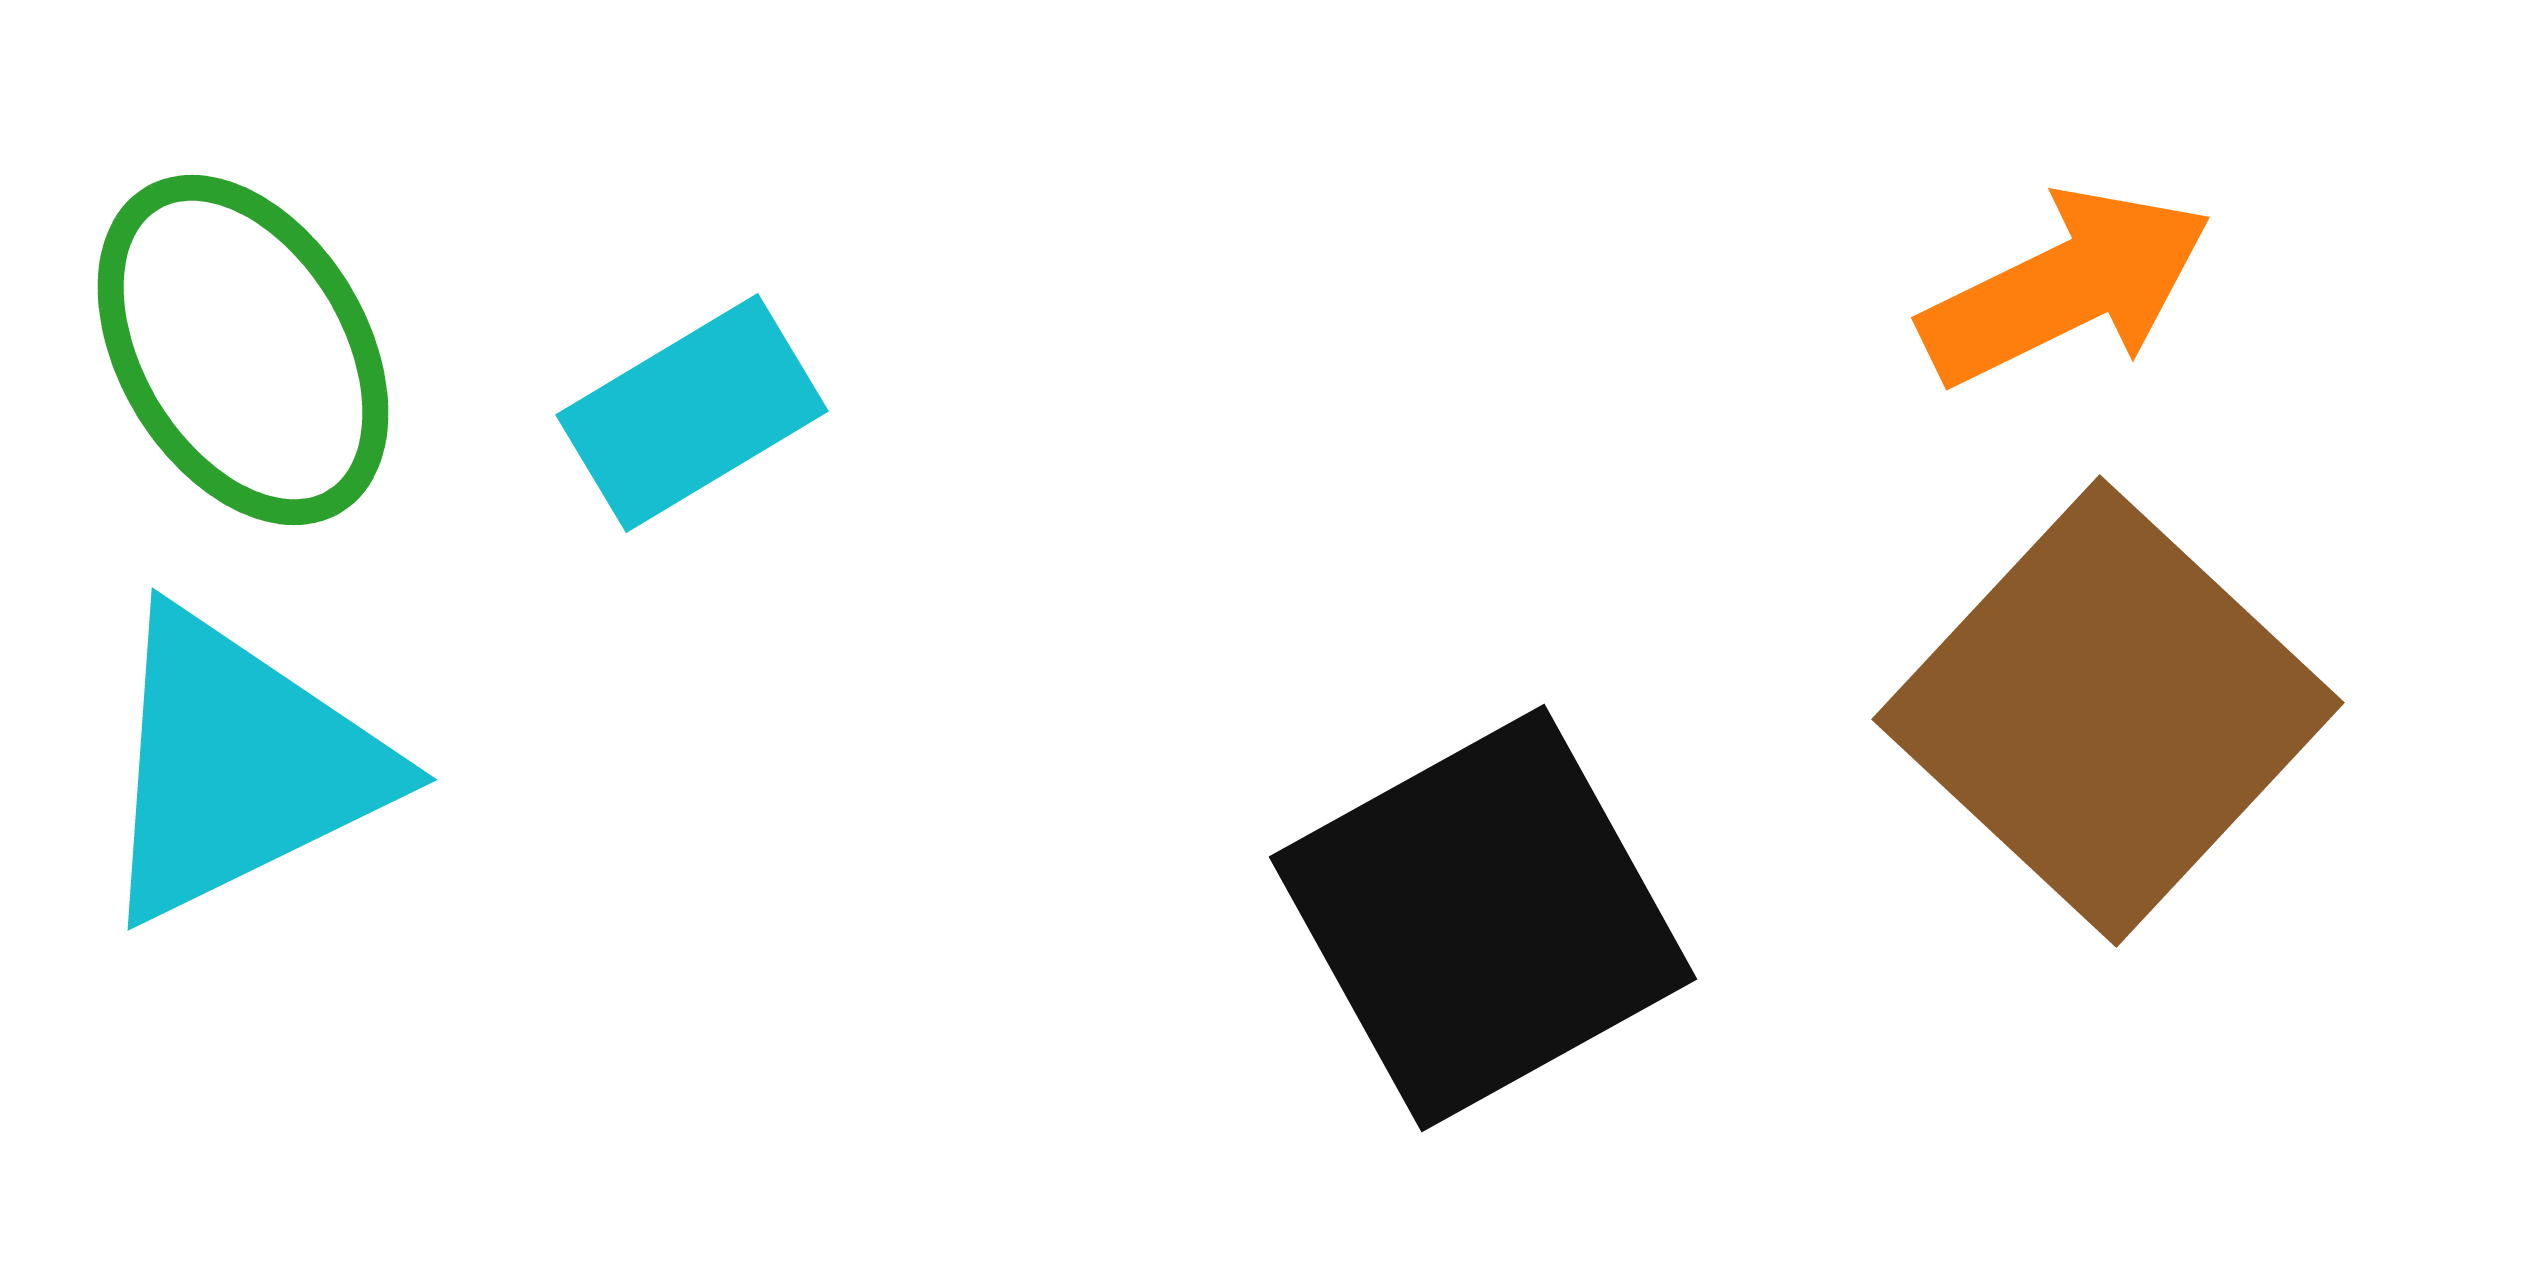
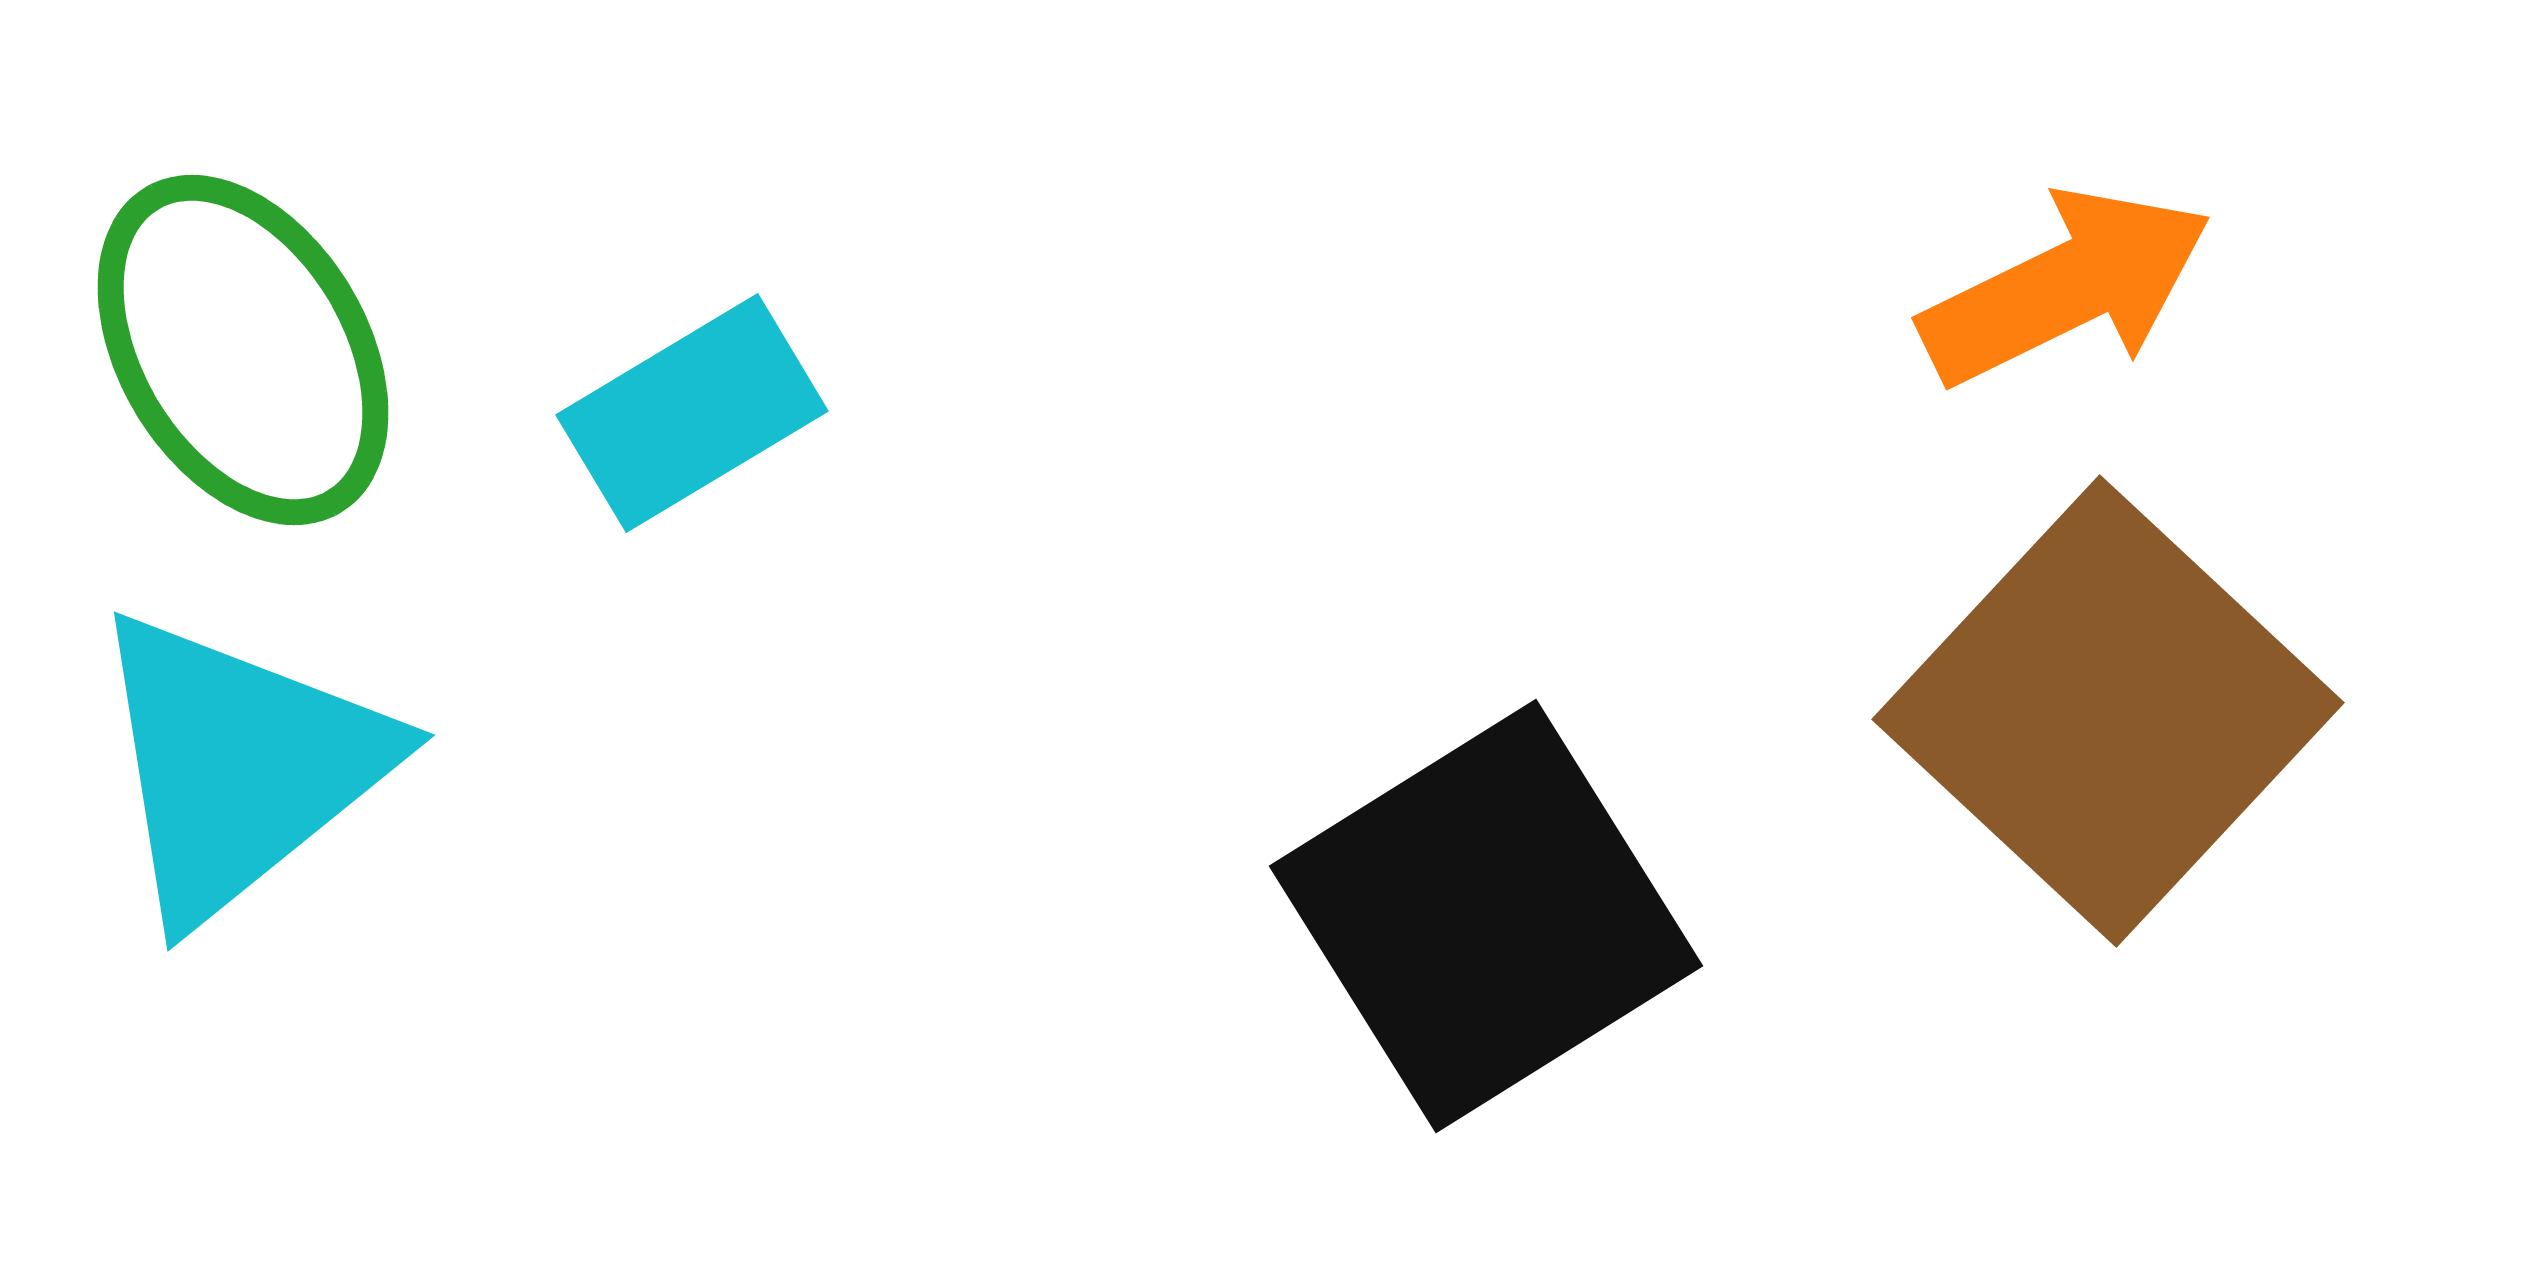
cyan triangle: rotated 13 degrees counterclockwise
black square: moved 3 px right, 2 px up; rotated 3 degrees counterclockwise
